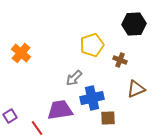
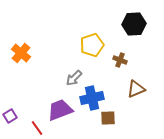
purple trapezoid: rotated 12 degrees counterclockwise
